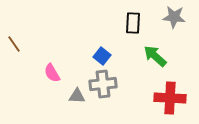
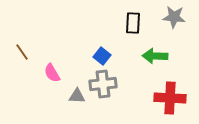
brown line: moved 8 px right, 8 px down
green arrow: rotated 40 degrees counterclockwise
